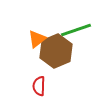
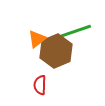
green line: moved 1 px down
red semicircle: moved 1 px right, 1 px up
